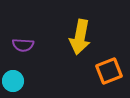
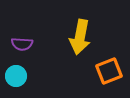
purple semicircle: moved 1 px left, 1 px up
cyan circle: moved 3 px right, 5 px up
